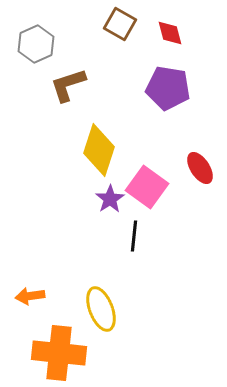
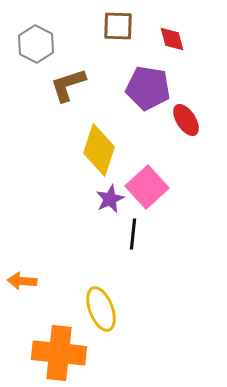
brown square: moved 2 px left, 2 px down; rotated 28 degrees counterclockwise
red diamond: moved 2 px right, 6 px down
gray hexagon: rotated 9 degrees counterclockwise
purple pentagon: moved 20 px left
red ellipse: moved 14 px left, 48 px up
pink square: rotated 12 degrees clockwise
purple star: rotated 8 degrees clockwise
black line: moved 1 px left, 2 px up
orange arrow: moved 8 px left, 15 px up; rotated 12 degrees clockwise
